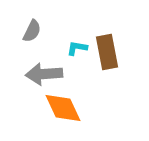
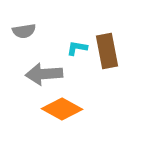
gray semicircle: moved 8 px left; rotated 55 degrees clockwise
brown rectangle: moved 1 px up
orange diamond: moved 1 px left, 1 px down; rotated 36 degrees counterclockwise
